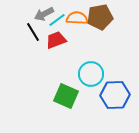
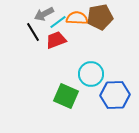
cyan line: moved 1 px right, 2 px down
